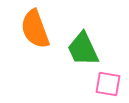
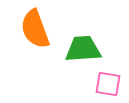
green trapezoid: rotated 111 degrees clockwise
